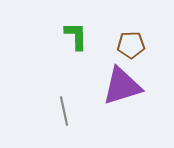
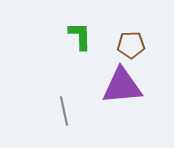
green L-shape: moved 4 px right
purple triangle: rotated 12 degrees clockwise
